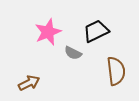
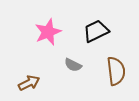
gray semicircle: moved 12 px down
